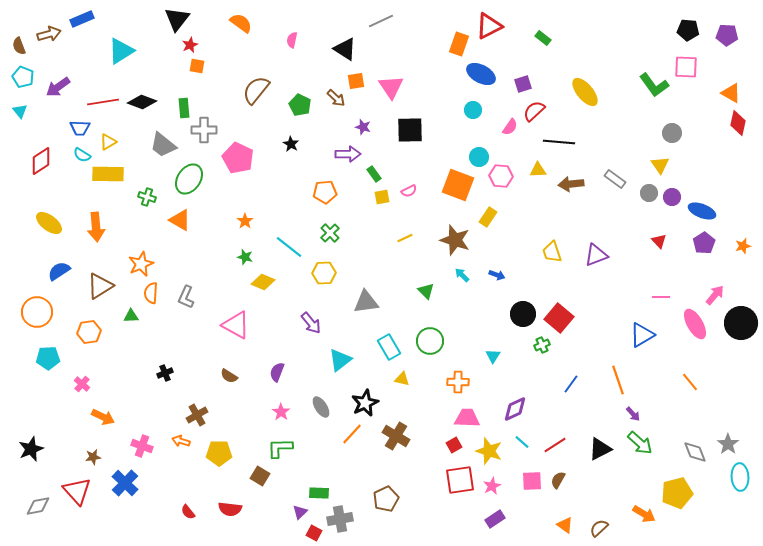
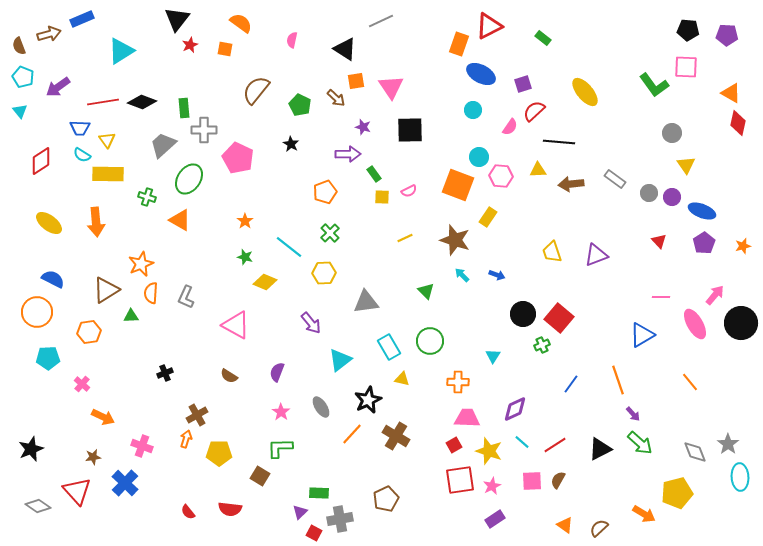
orange square at (197, 66): moved 28 px right, 17 px up
yellow triangle at (108, 142): moved 1 px left, 2 px up; rotated 36 degrees counterclockwise
gray trapezoid at (163, 145): rotated 100 degrees clockwise
yellow triangle at (660, 165): moved 26 px right
orange pentagon at (325, 192): rotated 15 degrees counterclockwise
yellow square at (382, 197): rotated 14 degrees clockwise
orange arrow at (96, 227): moved 5 px up
blue semicircle at (59, 271): moved 6 px left, 8 px down; rotated 60 degrees clockwise
yellow diamond at (263, 282): moved 2 px right
brown triangle at (100, 286): moved 6 px right, 4 px down
black star at (365, 403): moved 3 px right, 3 px up
orange arrow at (181, 441): moved 5 px right, 2 px up; rotated 90 degrees clockwise
gray diamond at (38, 506): rotated 45 degrees clockwise
